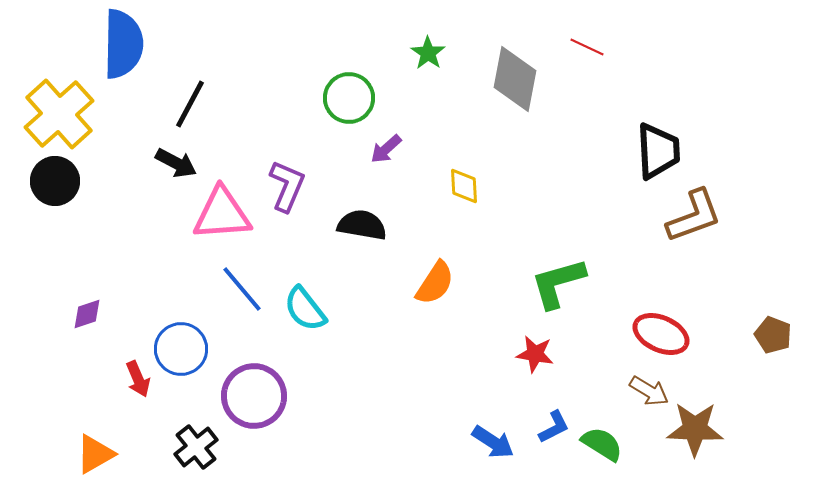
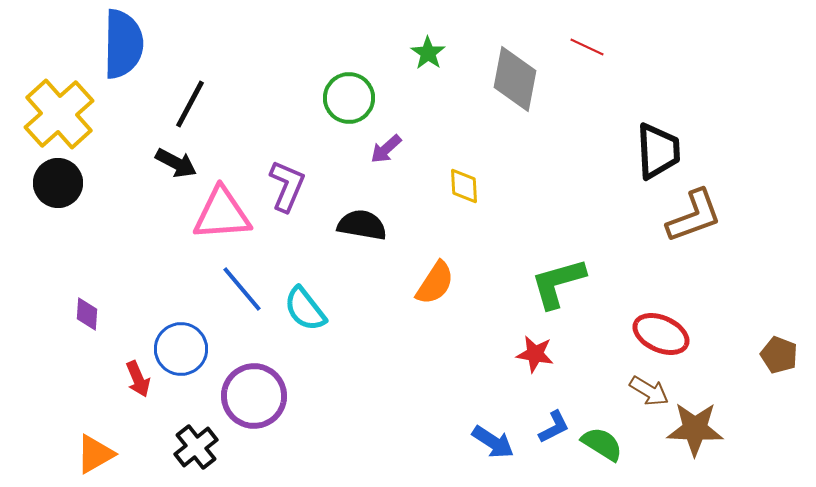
black circle: moved 3 px right, 2 px down
purple diamond: rotated 68 degrees counterclockwise
brown pentagon: moved 6 px right, 20 px down
